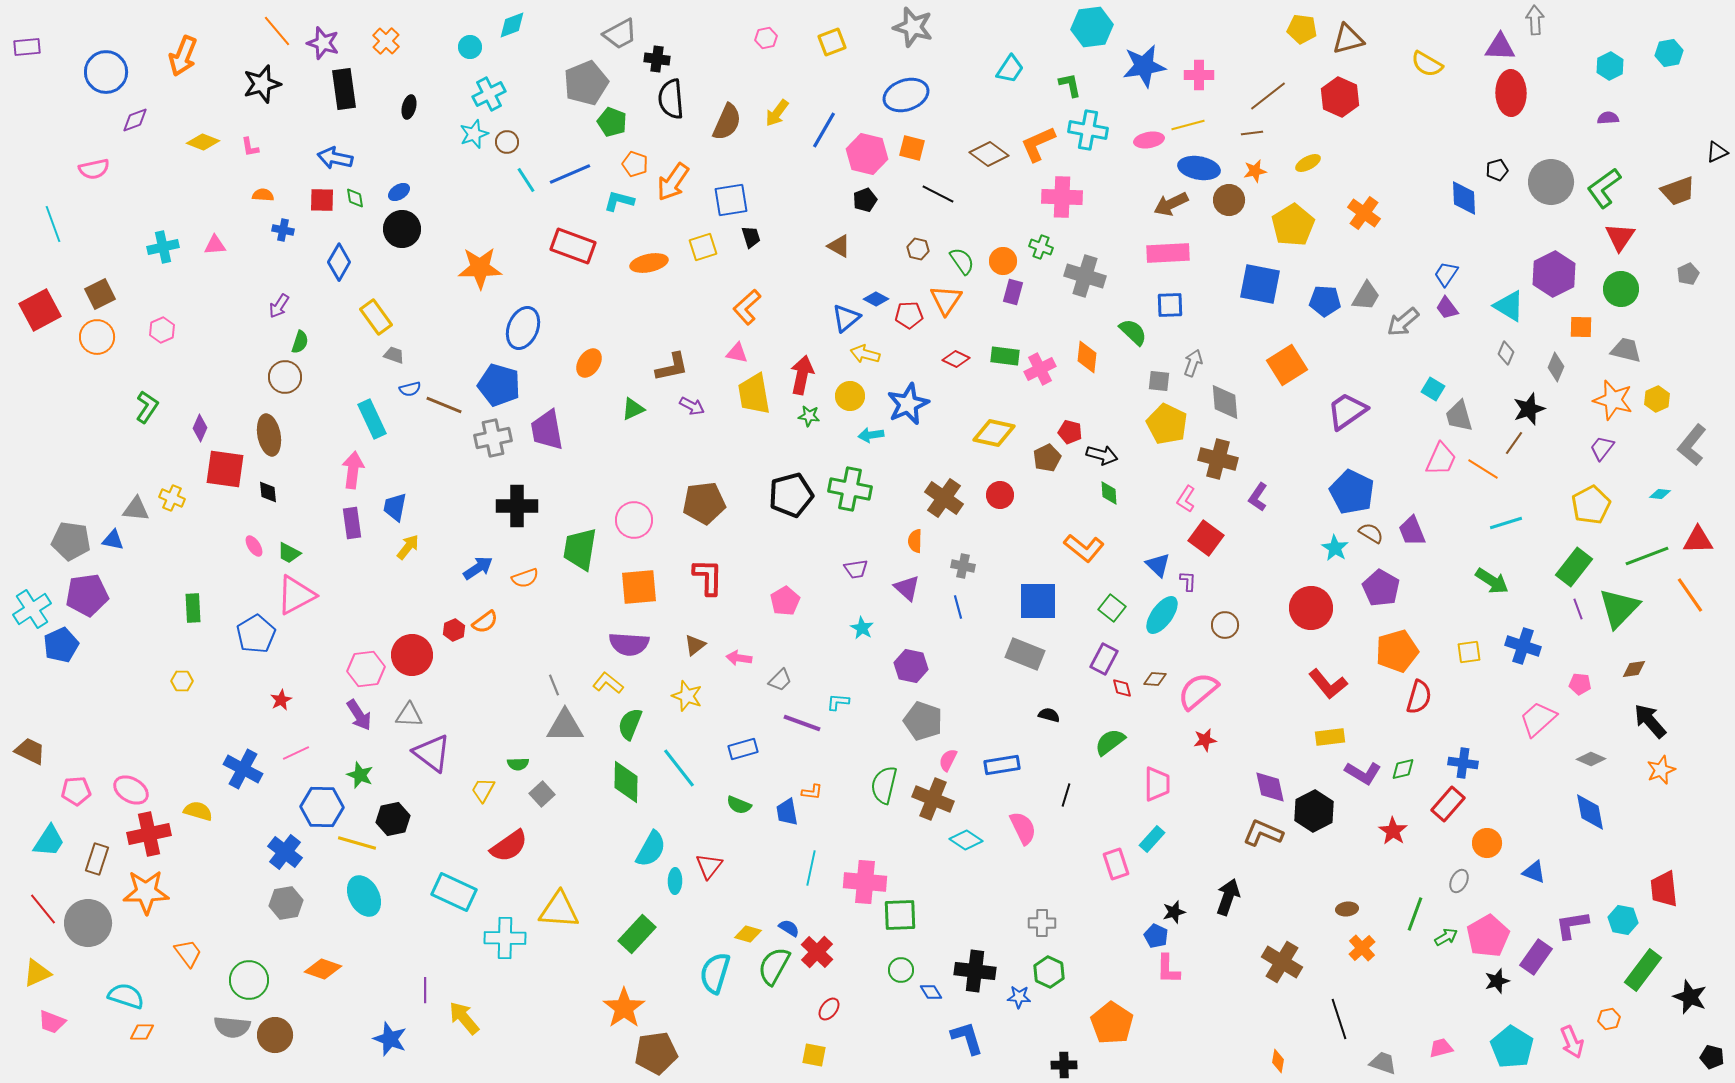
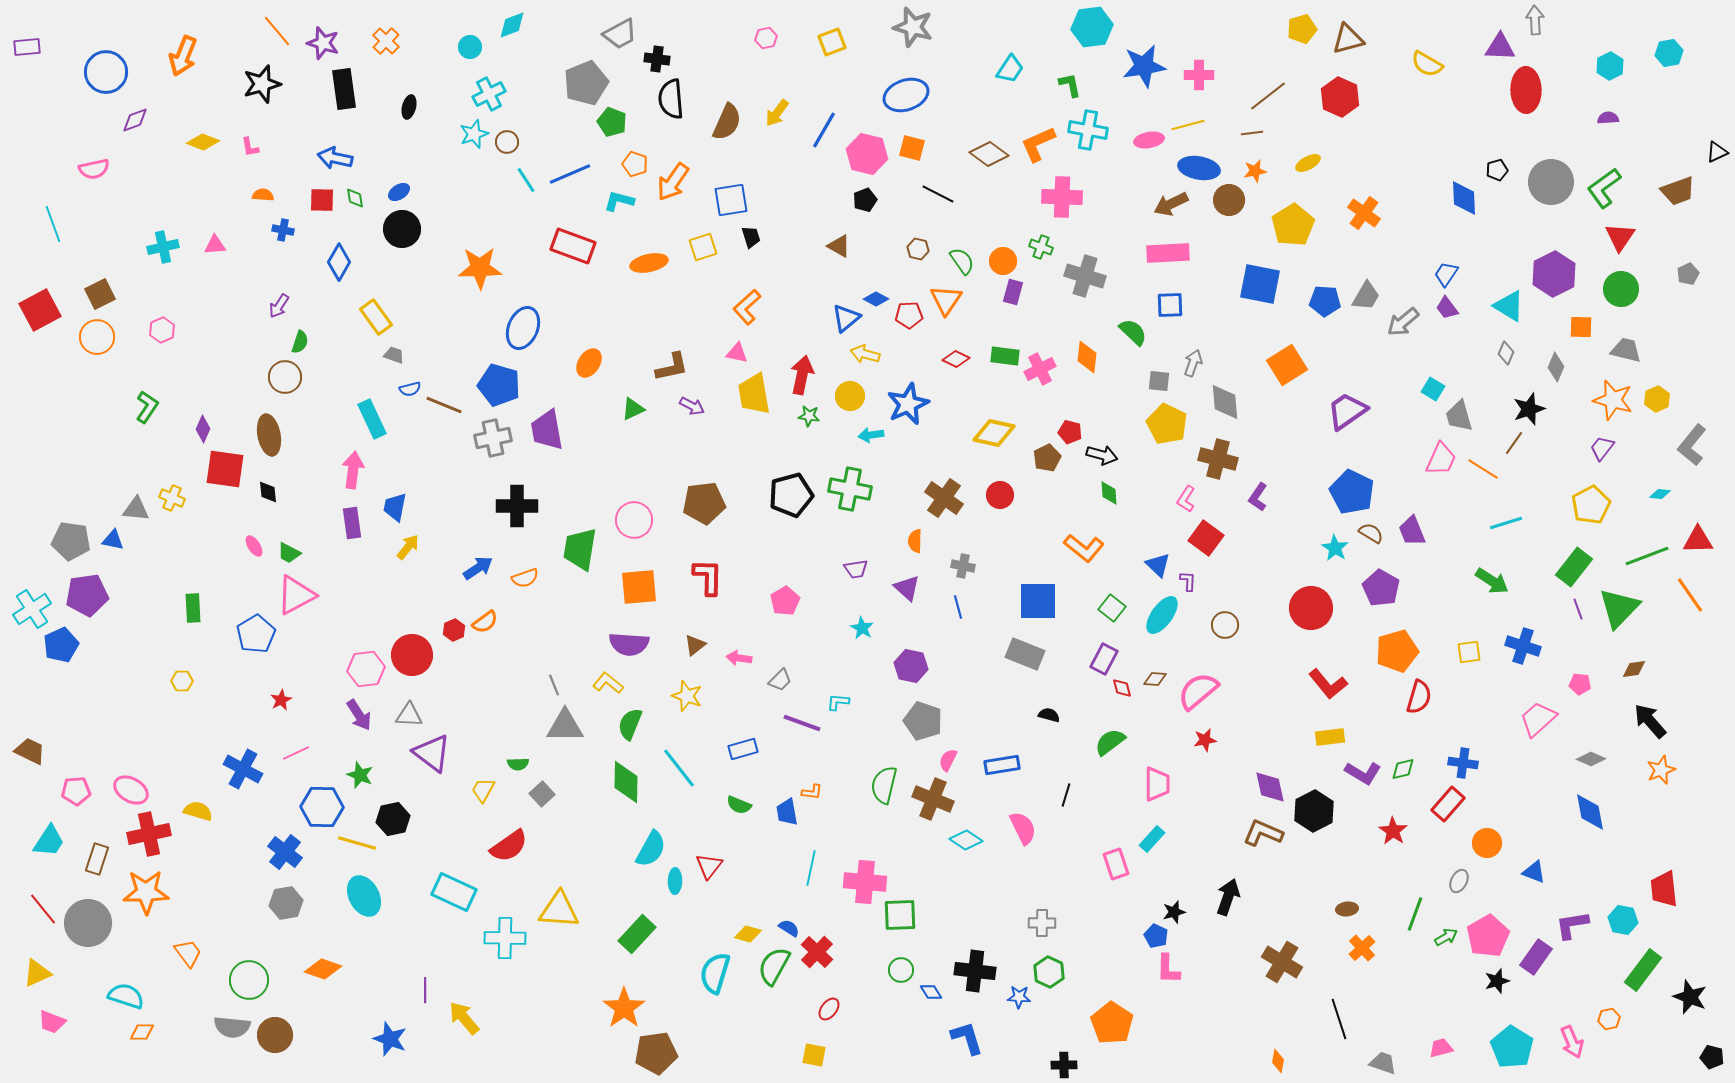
yellow pentagon at (1302, 29): rotated 24 degrees counterclockwise
red ellipse at (1511, 93): moved 15 px right, 3 px up
purple diamond at (200, 428): moved 3 px right, 1 px down
